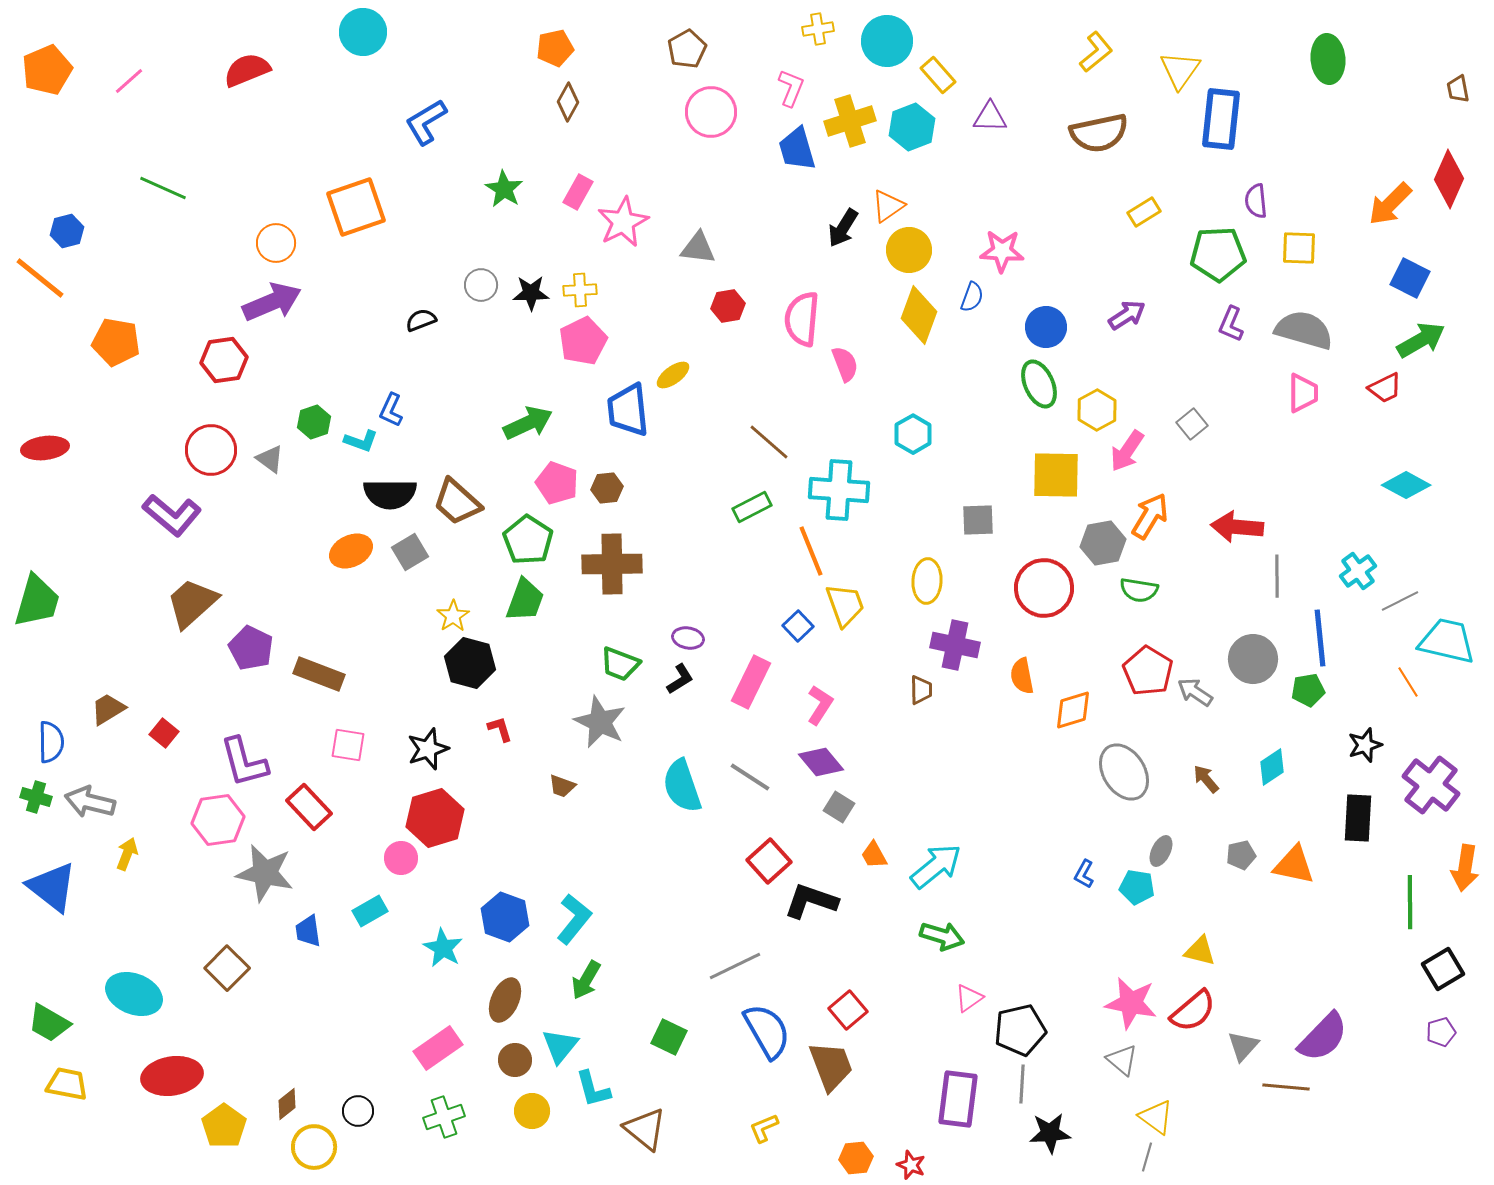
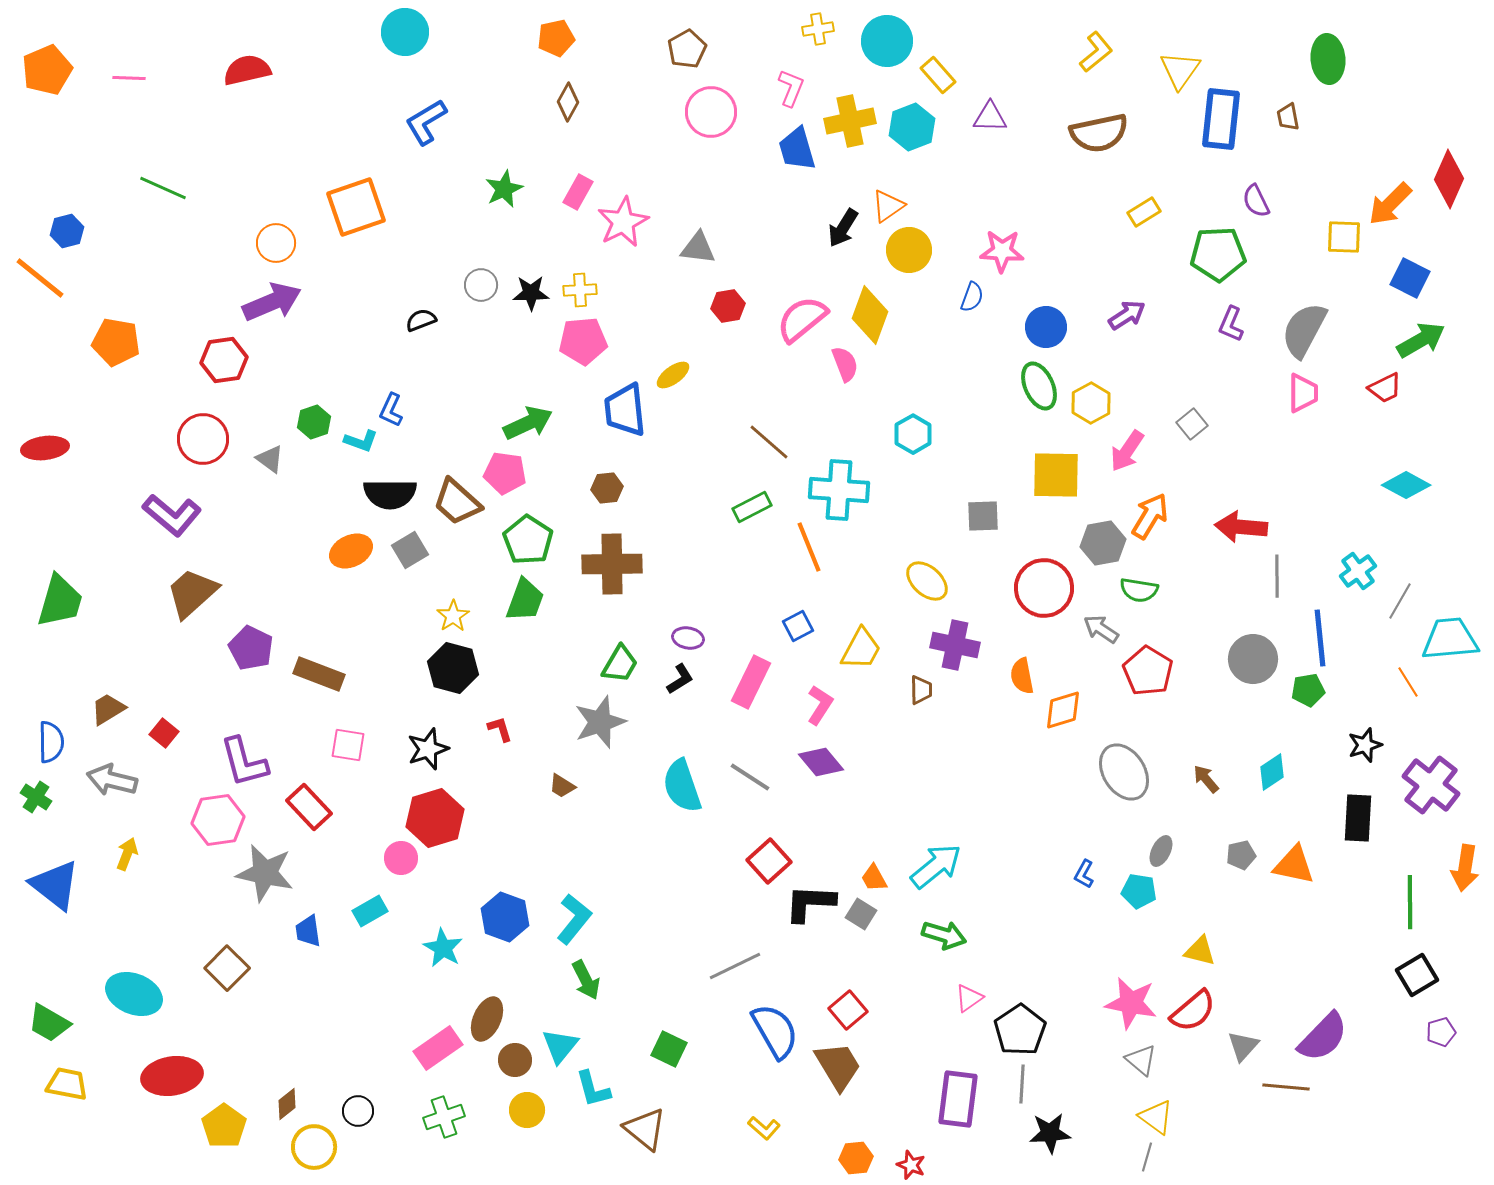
cyan circle at (363, 32): moved 42 px right
orange pentagon at (555, 48): moved 1 px right, 10 px up
red semicircle at (247, 70): rotated 9 degrees clockwise
pink line at (129, 81): moved 3 px up; rotated 44 degrees clockwise
brown trapezoid at (1458, 89): moved 170 px left, 28 px down
yellow cross at (850, 121): rotated 6 degrees clockwise
green star at (504, 189): rotated 15 degrees clockwise
purple semicircle at (1256, 201): rotated 20 degrees counterclockwise
yellow square at (1299, 248): moved 45 px right, 11 px up
yellow diamond at (919, 315): moved 49 px left
pink semicircle at (802, 319): rotated 46 degrees clockwise
gray semicircle at (1304, 330): rotated 78 degrees counterclockwise
pink pentagon at (583, 341): rotated 21 degrees clockwise
green ellipse at (1039, 384): moved 2 px down
blue trapezoid at (628, 410): moved 3 px left
yellow hexagon at (1097, 410): moved 6 px left, 7 px up
red circle at (211, 450): moved 8 px left, 11 px up
pink pentagon at (557, 483): moved 52 px left, 10 px up; rotated 12 degrees counterclockwise
gray square at (978, 520): moved 5 px right, 4 px up
red arrow at (1237, 527): moved 4 px right
orange line at (811, 551): moved 2 px left, 4 px up
gray square at (410, 552): moved 2 px up
yellow ellipse at (927, 581): rotated 51 degrees counterclockwise
green trapezoid at (37, 601): moved 23 px right
gray line at (1400, 601): rotated 33 degrees counterclockwise
brown trapezoid at (192, 603): moved 10 px up
yellow trapezoid at (845, 605): moved 16 px right, 44 px down; rotated 48 degrees clockwise
blue square at (798, 626): rotated 16 degrees clockwise
cyan trapezoid at (1447, 641): moved 3 px right, 2 px up; rotated 18 degrees counterclockwise
black hexagon at (470, 663): moved 17 px left, 5 px down
green trapezoid at (620, 664): rotated 81 degrees counterclockwise
gray arrow at (1195, 692): moved 94 px left, 63 px up
orange diamond at (1073, 710): moved 10 px left
gray star at (600, 722): rotated 28 degrees clockwise
cyan diamond at (1272, 767): moved 5 px down
brown trapezoid at (562, 786): rotated 12 degrees clockwise
green cross at (36, 797): rotated 16 degrees clockwise
gray arrow at (90, 802): moved 22 px right, 22 px up
gray square at (839, 807): moved 22 px right, 107 px down
orange trapezoid at (874, 855): moved 23 px down
blue triangle at (52, 887): moved 3 px right, 2 px up
cyan pentagon at (1137, 887): moved 2 px right, 4 px down
black L-shape at (811, 901): moved 1 px left, 2 px down; rotated 16 degrees counterclockwise
green arrow at (942, 936): moved 2 px right, 1 px up
black square at (1443, 969): moved 26 px left, 6 px down
green arrow at (586, 980): rotated 57 degrees counterclockwise
brown ellipse at (505, 1000): moved 18 px left, 19 px down
black pentagon at (1020, 1030): rotated 21 degrees counterclockwise
blue semicircle at (767, 1031): moved 8 px right
green square at (669, 1037): moved 12 px down
gray triangle at (1122, 1060): moved 19 px right
brown trapezoid at (831, 1066): moved 7 px right; rotated 10 degrees counterclockwise
yellow circle at (532, 1111): moved 5 px left, 1 px up
yellow L-shape at (764, 1128): rotated 116 degrees counterclockwise
